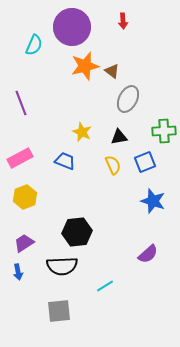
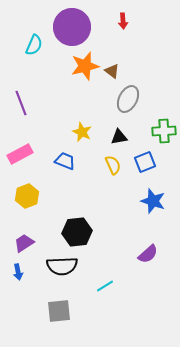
pink rectangle: moved 4 px up
yellow hexagon: moved 2 px right, 1 px up
